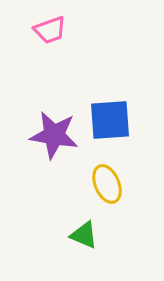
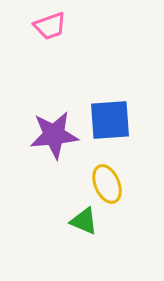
pink trapezoid: moved 4 px up
purple star: rotated 15 degrees counterclockwise
green triangle: moved 14 px up
